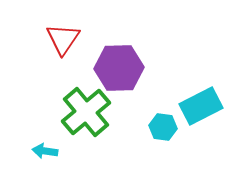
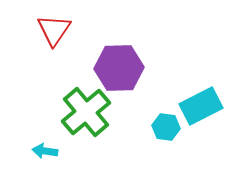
red triangle: moved 9 px left, 9 px up
cyan hexagon: moved 3 px right
